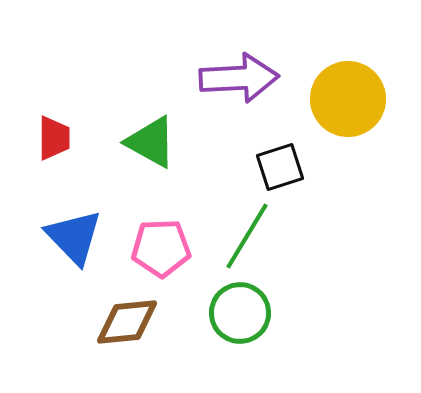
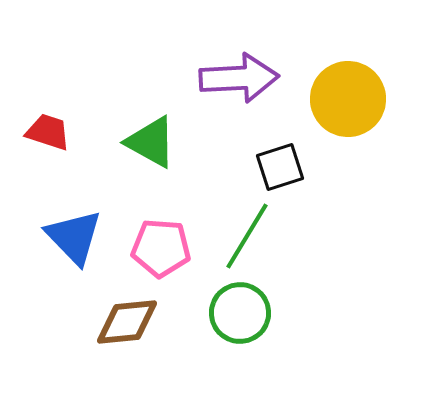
red trapezoid: moved 6 px left, 6 px up; rotated 72 degrees counterclockwise
pink pentagon: rotated 6 degrees clockwise
